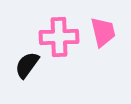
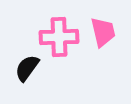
black semicircle: moved 3 px down
